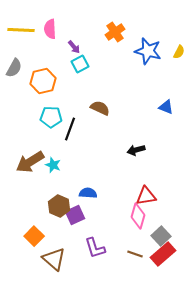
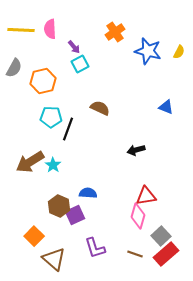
black line: moved 2 px left
cyan star: rotated 14 degrees clockwise
red rectangle: moved 3 px right
